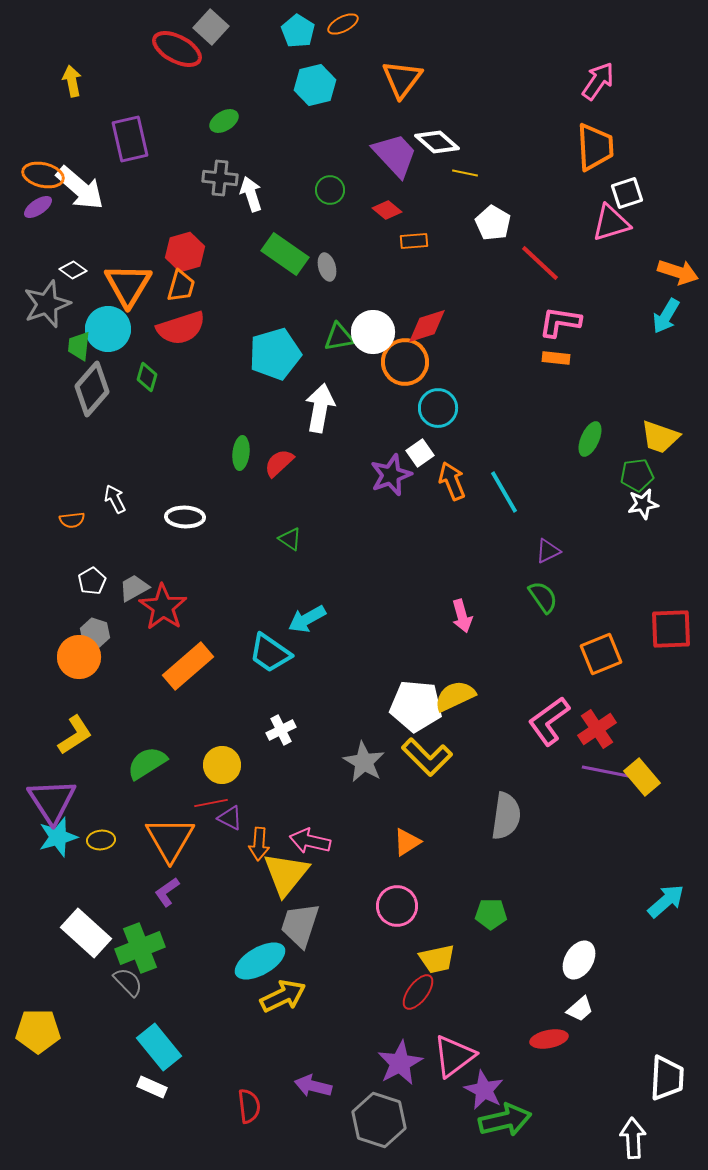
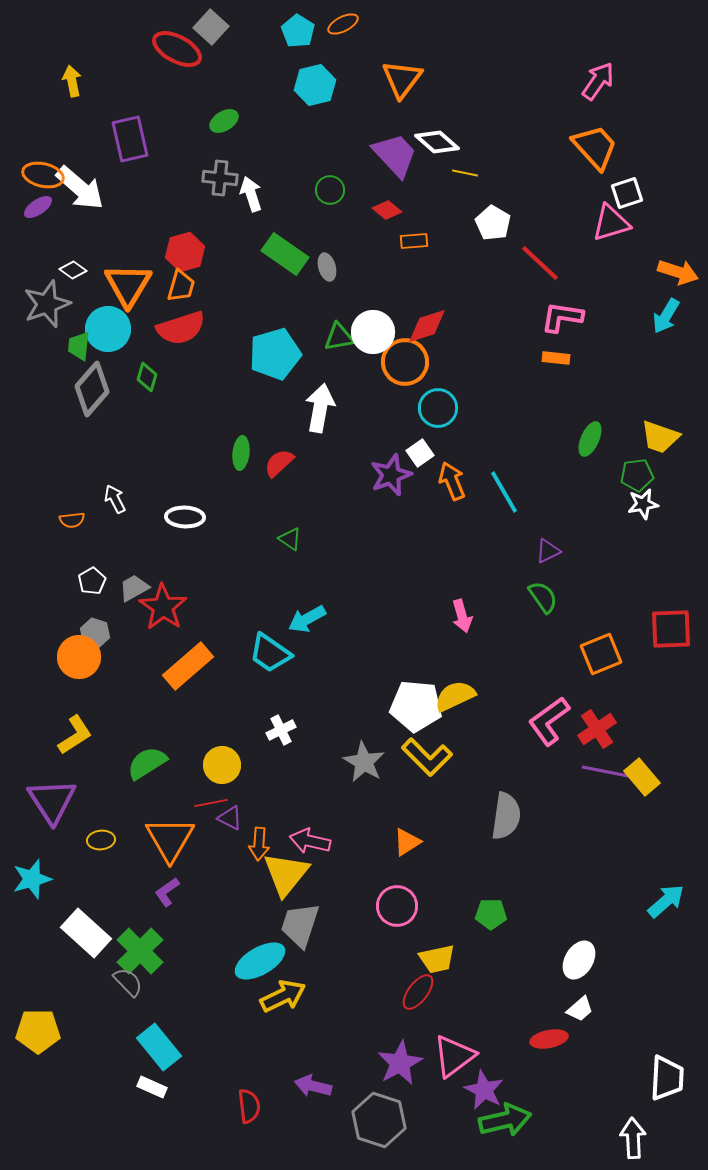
orange trapezoid at (595, 147): rotated 39 degrees counterclockwise
pink L-shape at (560, 322): moved 2 px right, 5 px up
cyan star at (58, 837): moved 26 px left, 42 px down
green cross at (140, 948): moved 3 px down; rotated 24 degrees counterclockwise
